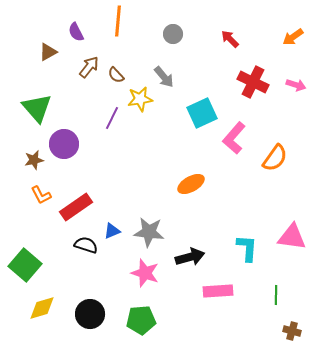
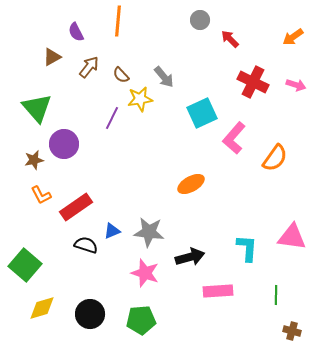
gray circle: moved 27 px right, 14 px up
brown triangle: moved 4 px right, 5 px down
brown semicircle: moved 5 px right
